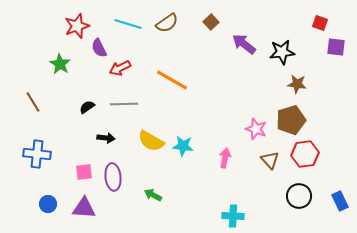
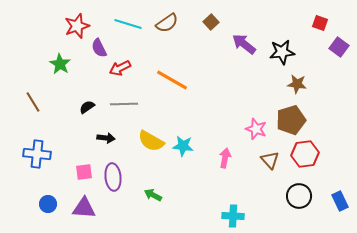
purple square: moved 3 px right; rotated 30 degrees clockwise
